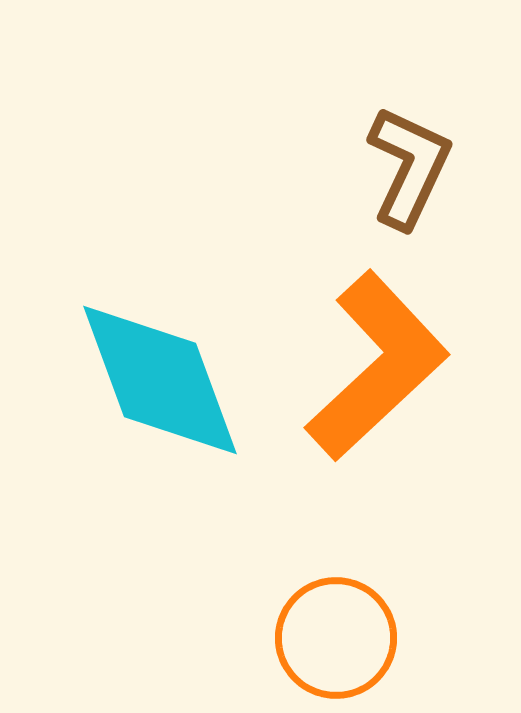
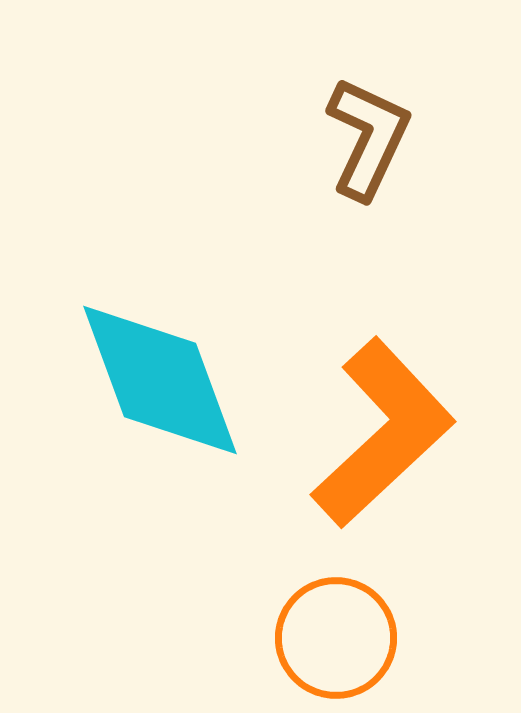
brown L-shape: moved 41 px left, 29 px up
orange L-shape: moved 6 px right, 67 px down
